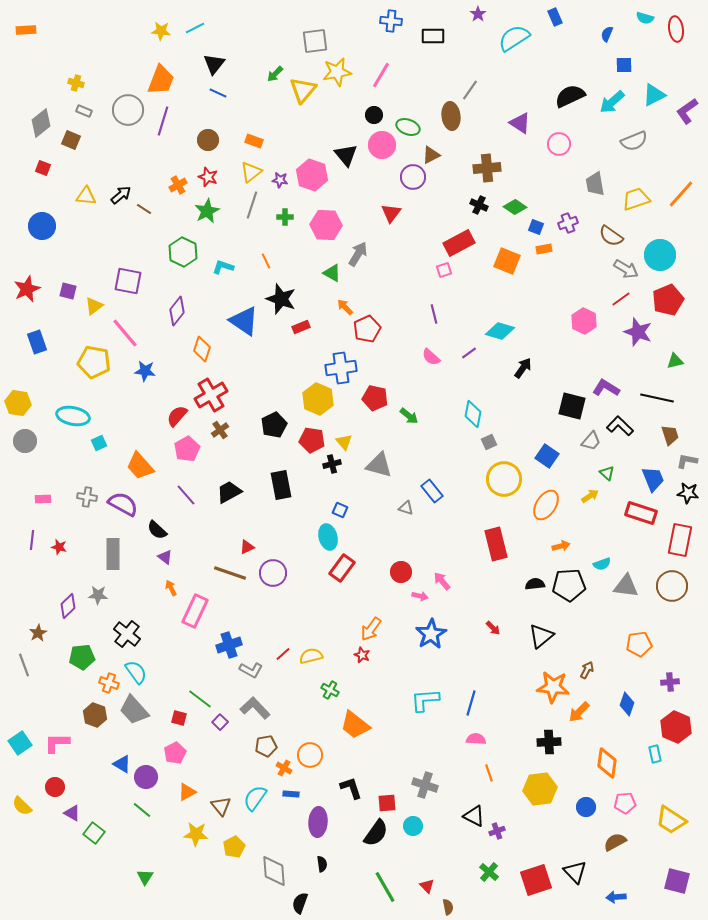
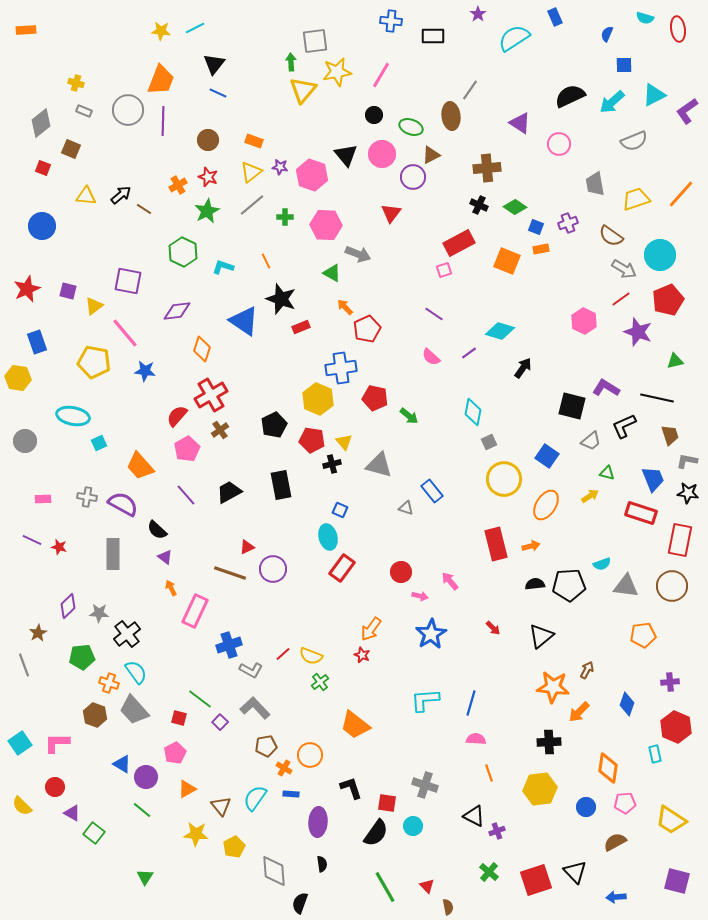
red ellipse at (676, 29): moved 2 px right
green arrow at (275, 74): moved 16 px right, 12 px up; rotated 132 degrees clockwise
purple line at (163, 121): rotated 16 degrees counterclockwise
green ellipse at (408, 127): moved 3 px right
brown square at (71, 140): moved 9 px down
pink circle at (382, 145): moved 9 px down
purple star at (280, 180): moved 13 px up
gray line at (252, 205): rotated 32 degrees clockwise
orange rectangle at (544, 249): moved 3 px left
gray arrow at (358, 254): rotated 80 degrees clockwise
gray arrow at (626, 269): moved 2 px left
purple diamond at (177, 311): rotated 44 degrees clockwise
purple line at (434, 314): rotated 42 degrees counterclockwise
yellow hexagon at (18, 403): moved 25 px up
cyan diamond at (473, 414): moved 2 px up
black L-shape at (620, 426): moved 4 px right; rotated 68 degrees counterclockwise
gray trapezoid at (591, 441): rotated 10 degrees clockwise
green triangle at (607, 473): rotated 28 degrees counterclockwise
purple line at (32, 540): rotated 72 degrees counterclockwise
orange arrow at (561, 546): moved 30 px left
purple circle at (273, 573): moved 4 px up
pink arrow at (442, 581): moved 8 px right
gray star at (98, 595): moved 1 px right, 18 px down
black cross at (127, 634): rotated 12 degrees clockwise
orange pentagon at (639, 644): moved 4 px right, 9 px up
yellow semicircle at (311, 656): rotated 145 degrees counterclockwise
green cross at (330, 690): moved 10 px left, 8 px up; rotated 24 degrees clockwise
orange diamond at (607, 763): moved 1 px right, 5 px down
orange triangle at (187, 792): moved 3 px up
red square at (387, 803): rotated 12 degrees clockwise
